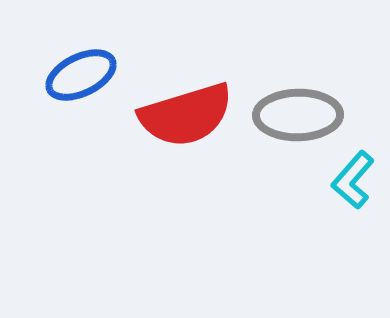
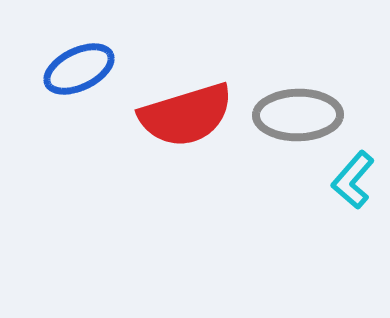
blue ellipse: moved 2 px left, 6 px up
